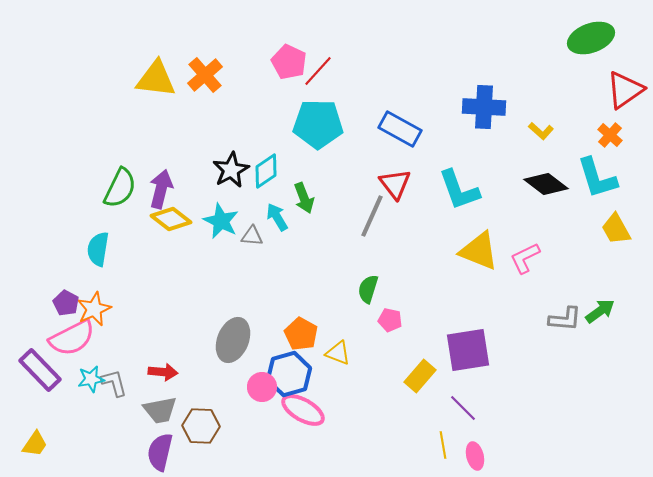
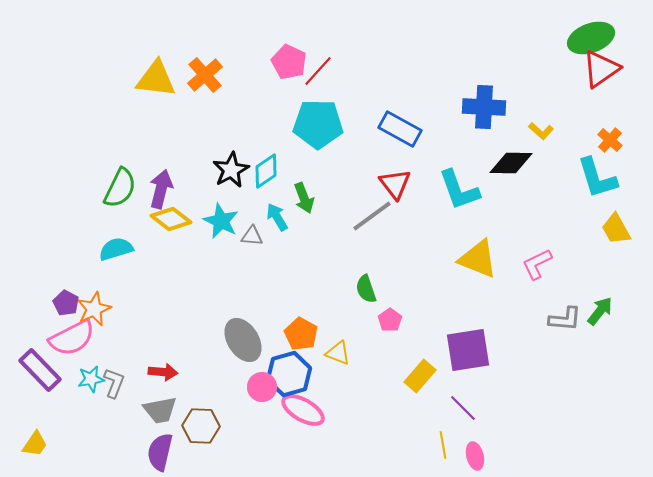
red triangle at (625, 90): moved 24 px left, 21 px up
orange cross at (610, 135): moved 5 px down
black diamond at (546, 184): moved 35 px left, 21 px up; rotated 36 degrees counterclockwise
gray line at (372, 216): rotated 30 degrees clockwise
cyan semicircle at (98, 249): moved 18 px right; rotated 64 degrees clockwise
yellow triangle at (479, 251): moved 1 px left, 8 px down
pink L-shape at (525, 258): moved 12 px right, 6 px down
green semicircle at (368, 289): moved 2 px left; rotated 36 degrees counterclockwise
green arrow at (600, 311): rotated 16 degrees counterclockwise
pink pentagon at (390, 320): rotated 25 degrees clockwise
gray ellipse at (233, 340): moved 10 px right; rotated 54 degrees counterclockwise
gray L-shape at (114, 383): rotated 36 degrees clockwise
